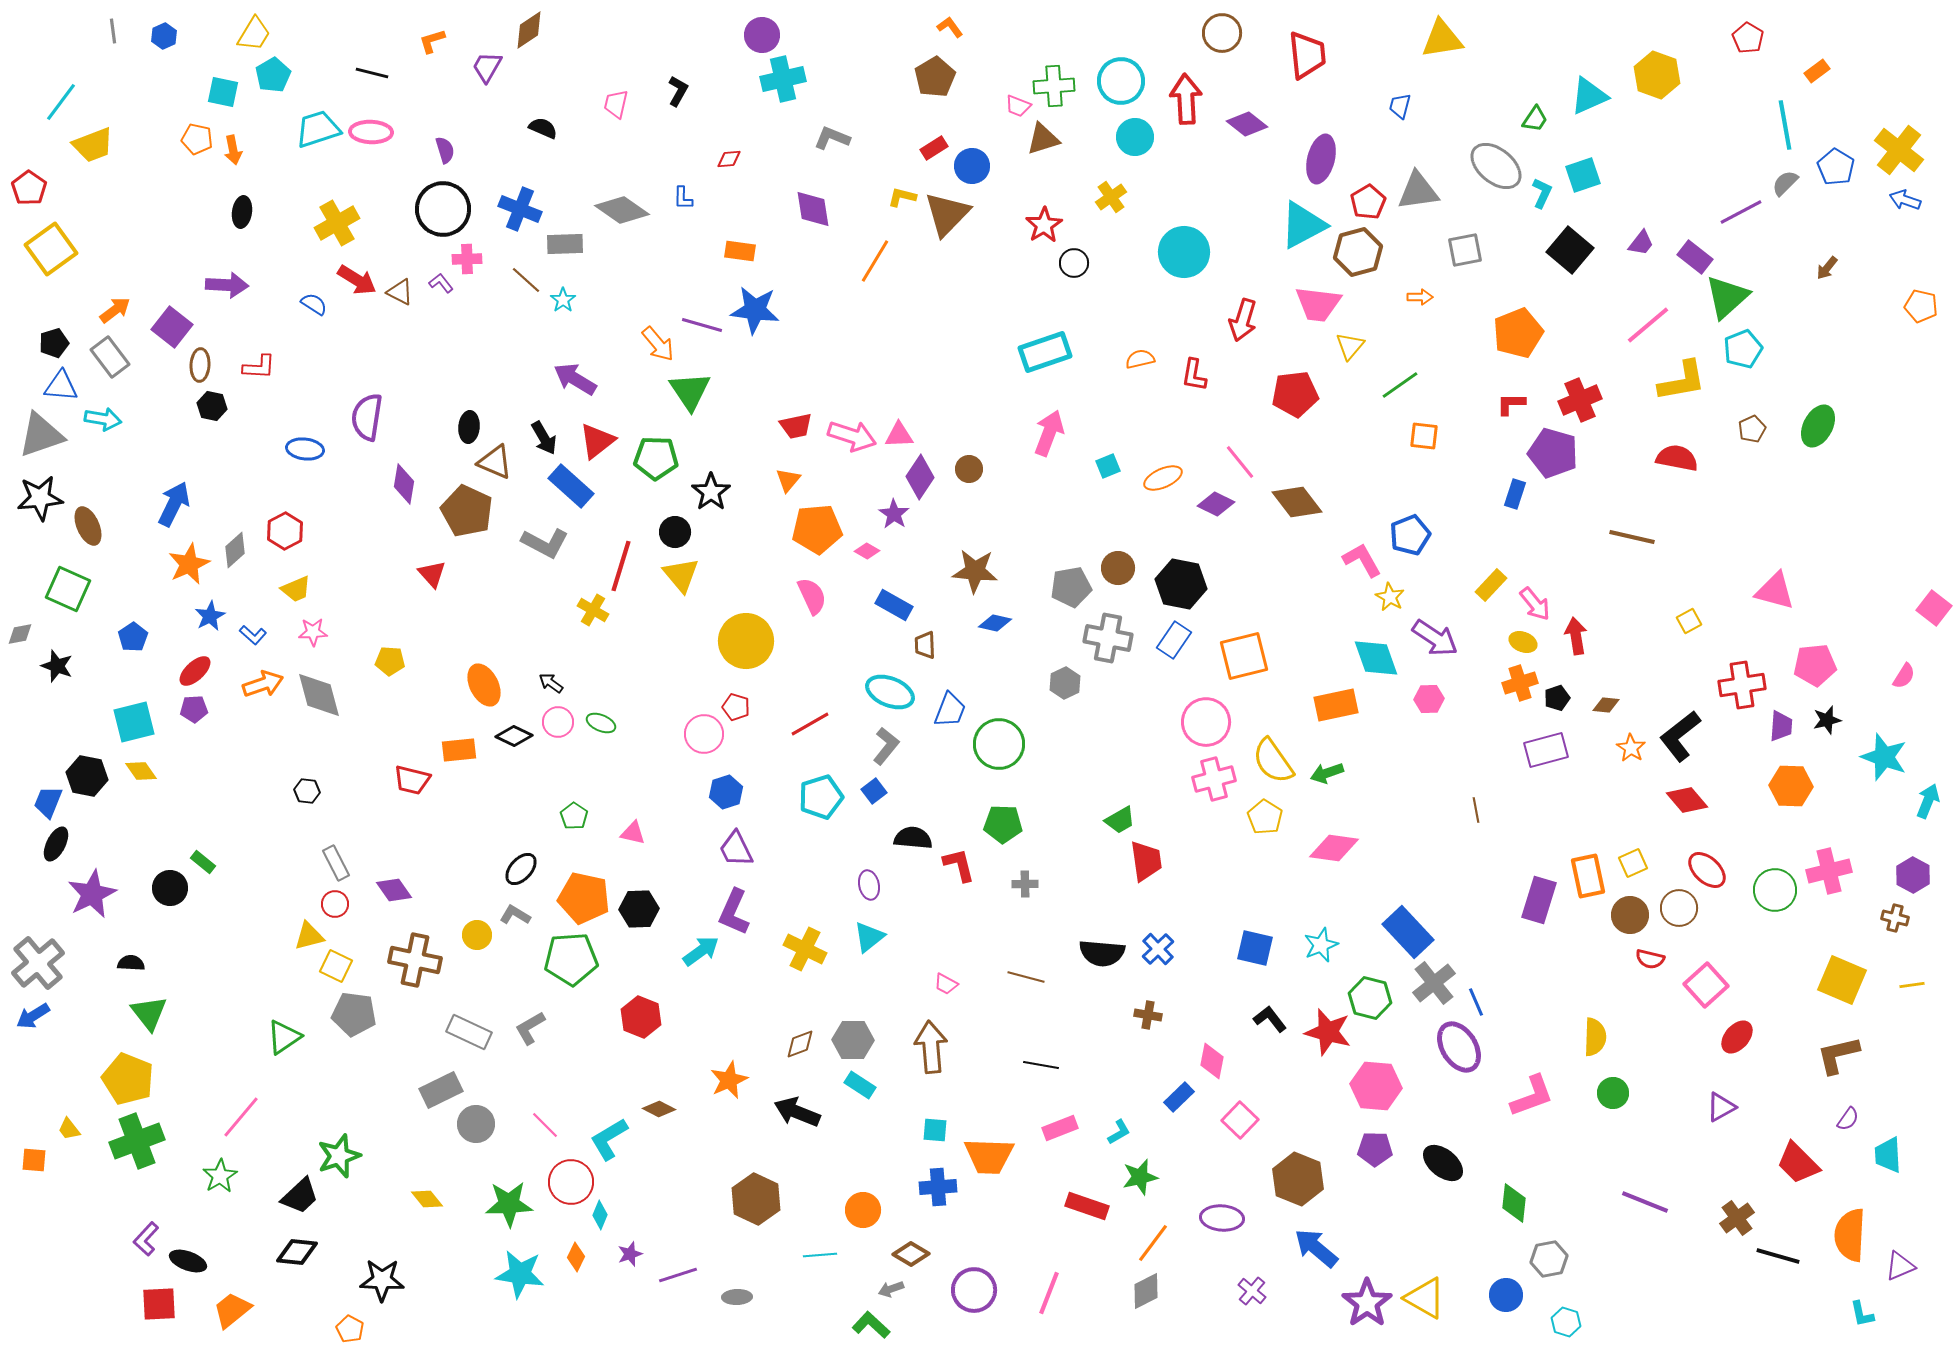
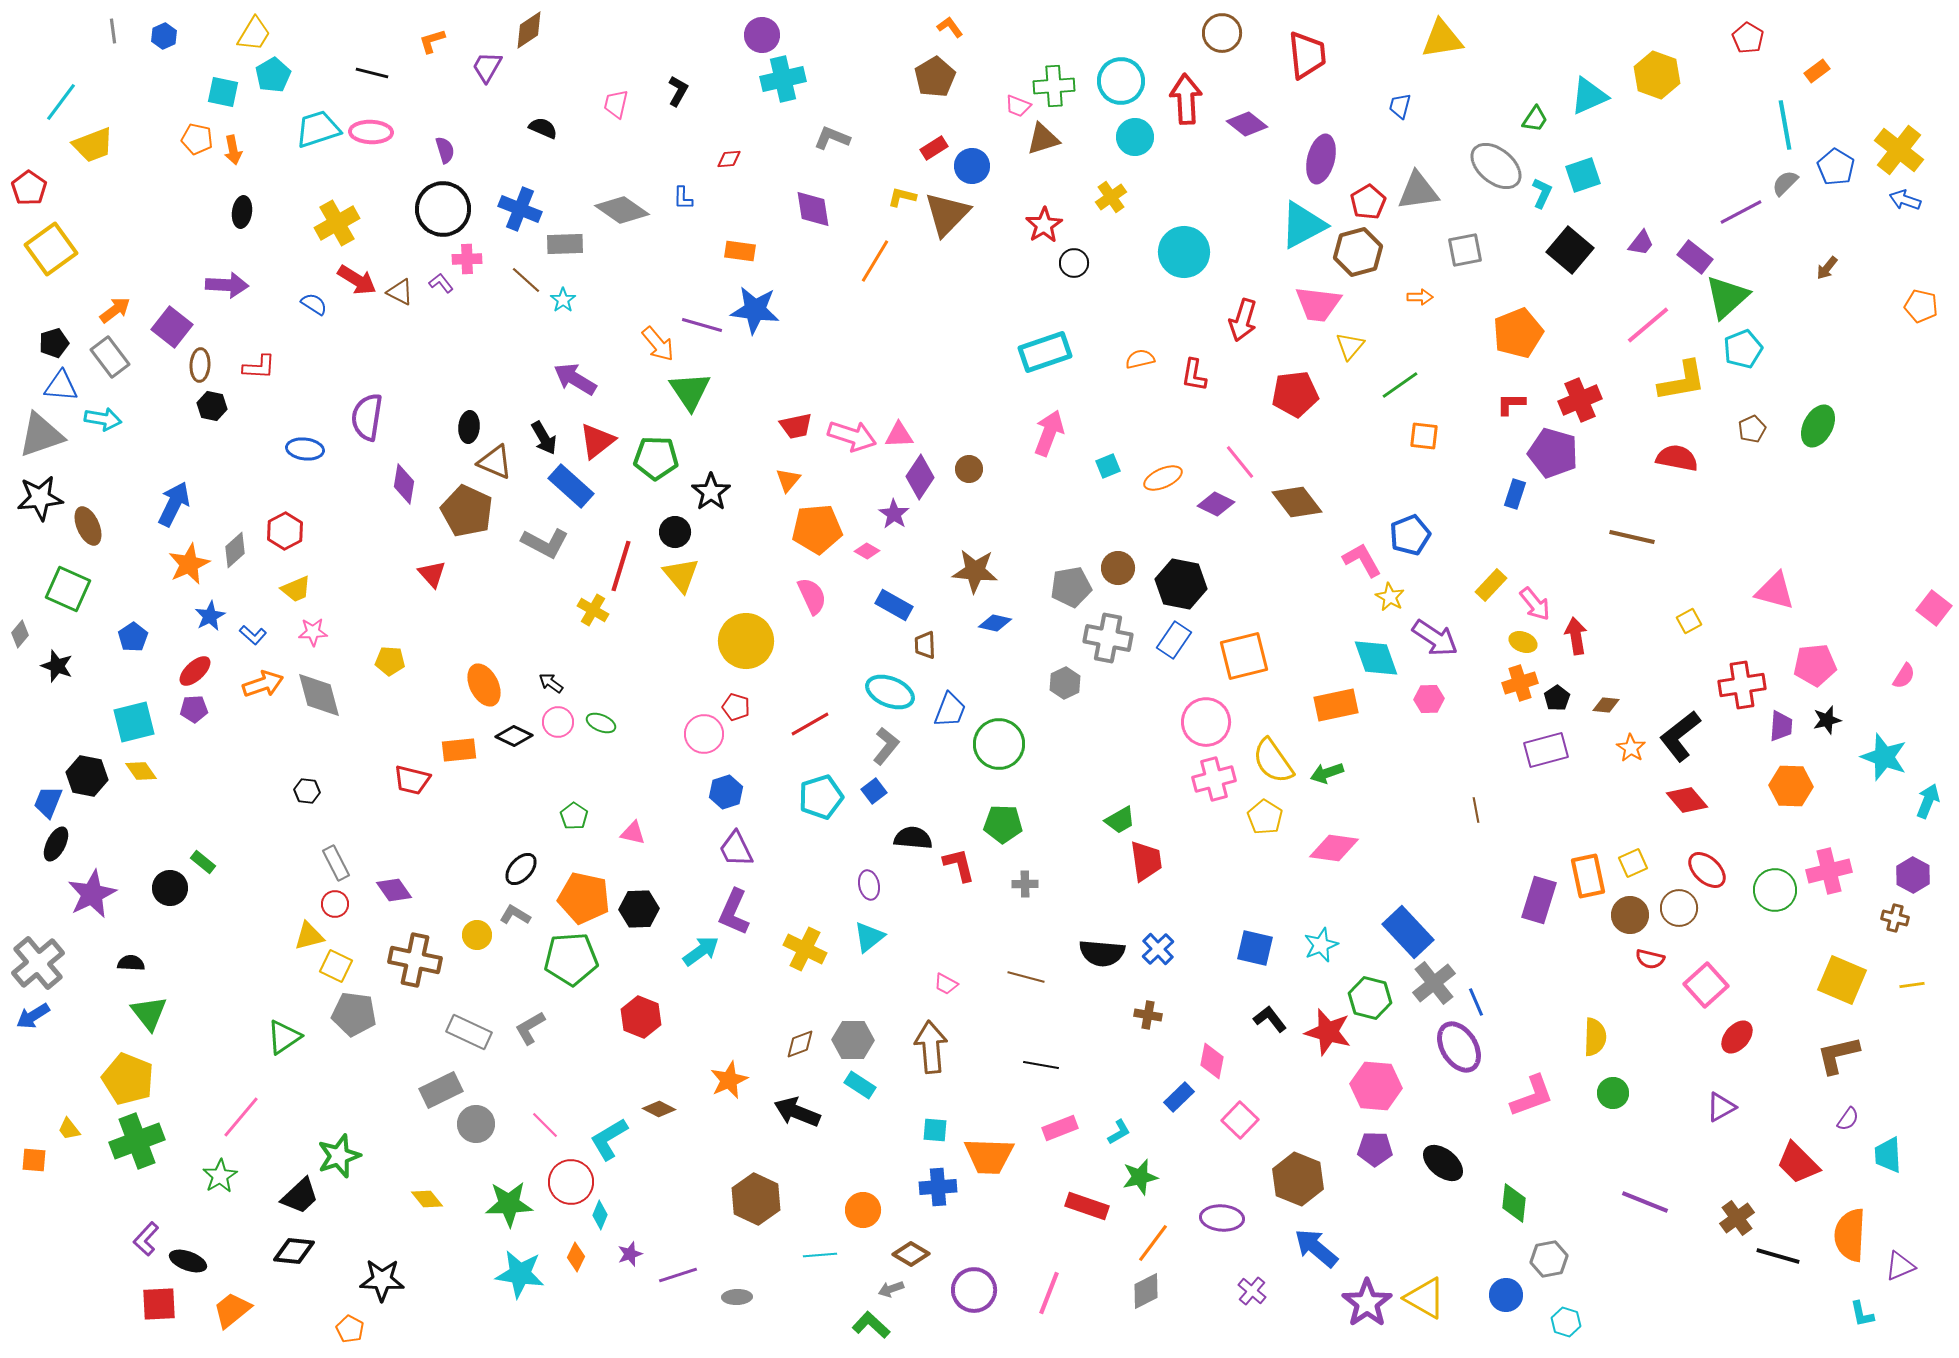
gray diamond at (20, 634): rotated 40 degrees counterclockwise
black pentagon at (1557, 698): rotated 15 degrees counterclockwise
black diamond at (297, 1252): moved 3 px left, 1 px up
